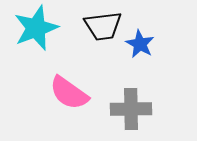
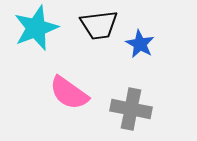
black trapezoid: moved 4 px left, 1 px up
gray cross: rotated 12 degrees clockwise
